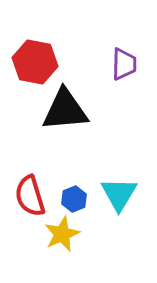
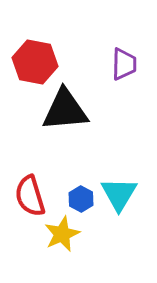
blue hexagon: moved 7 px right; rotated 10 degrees counterclockwise
